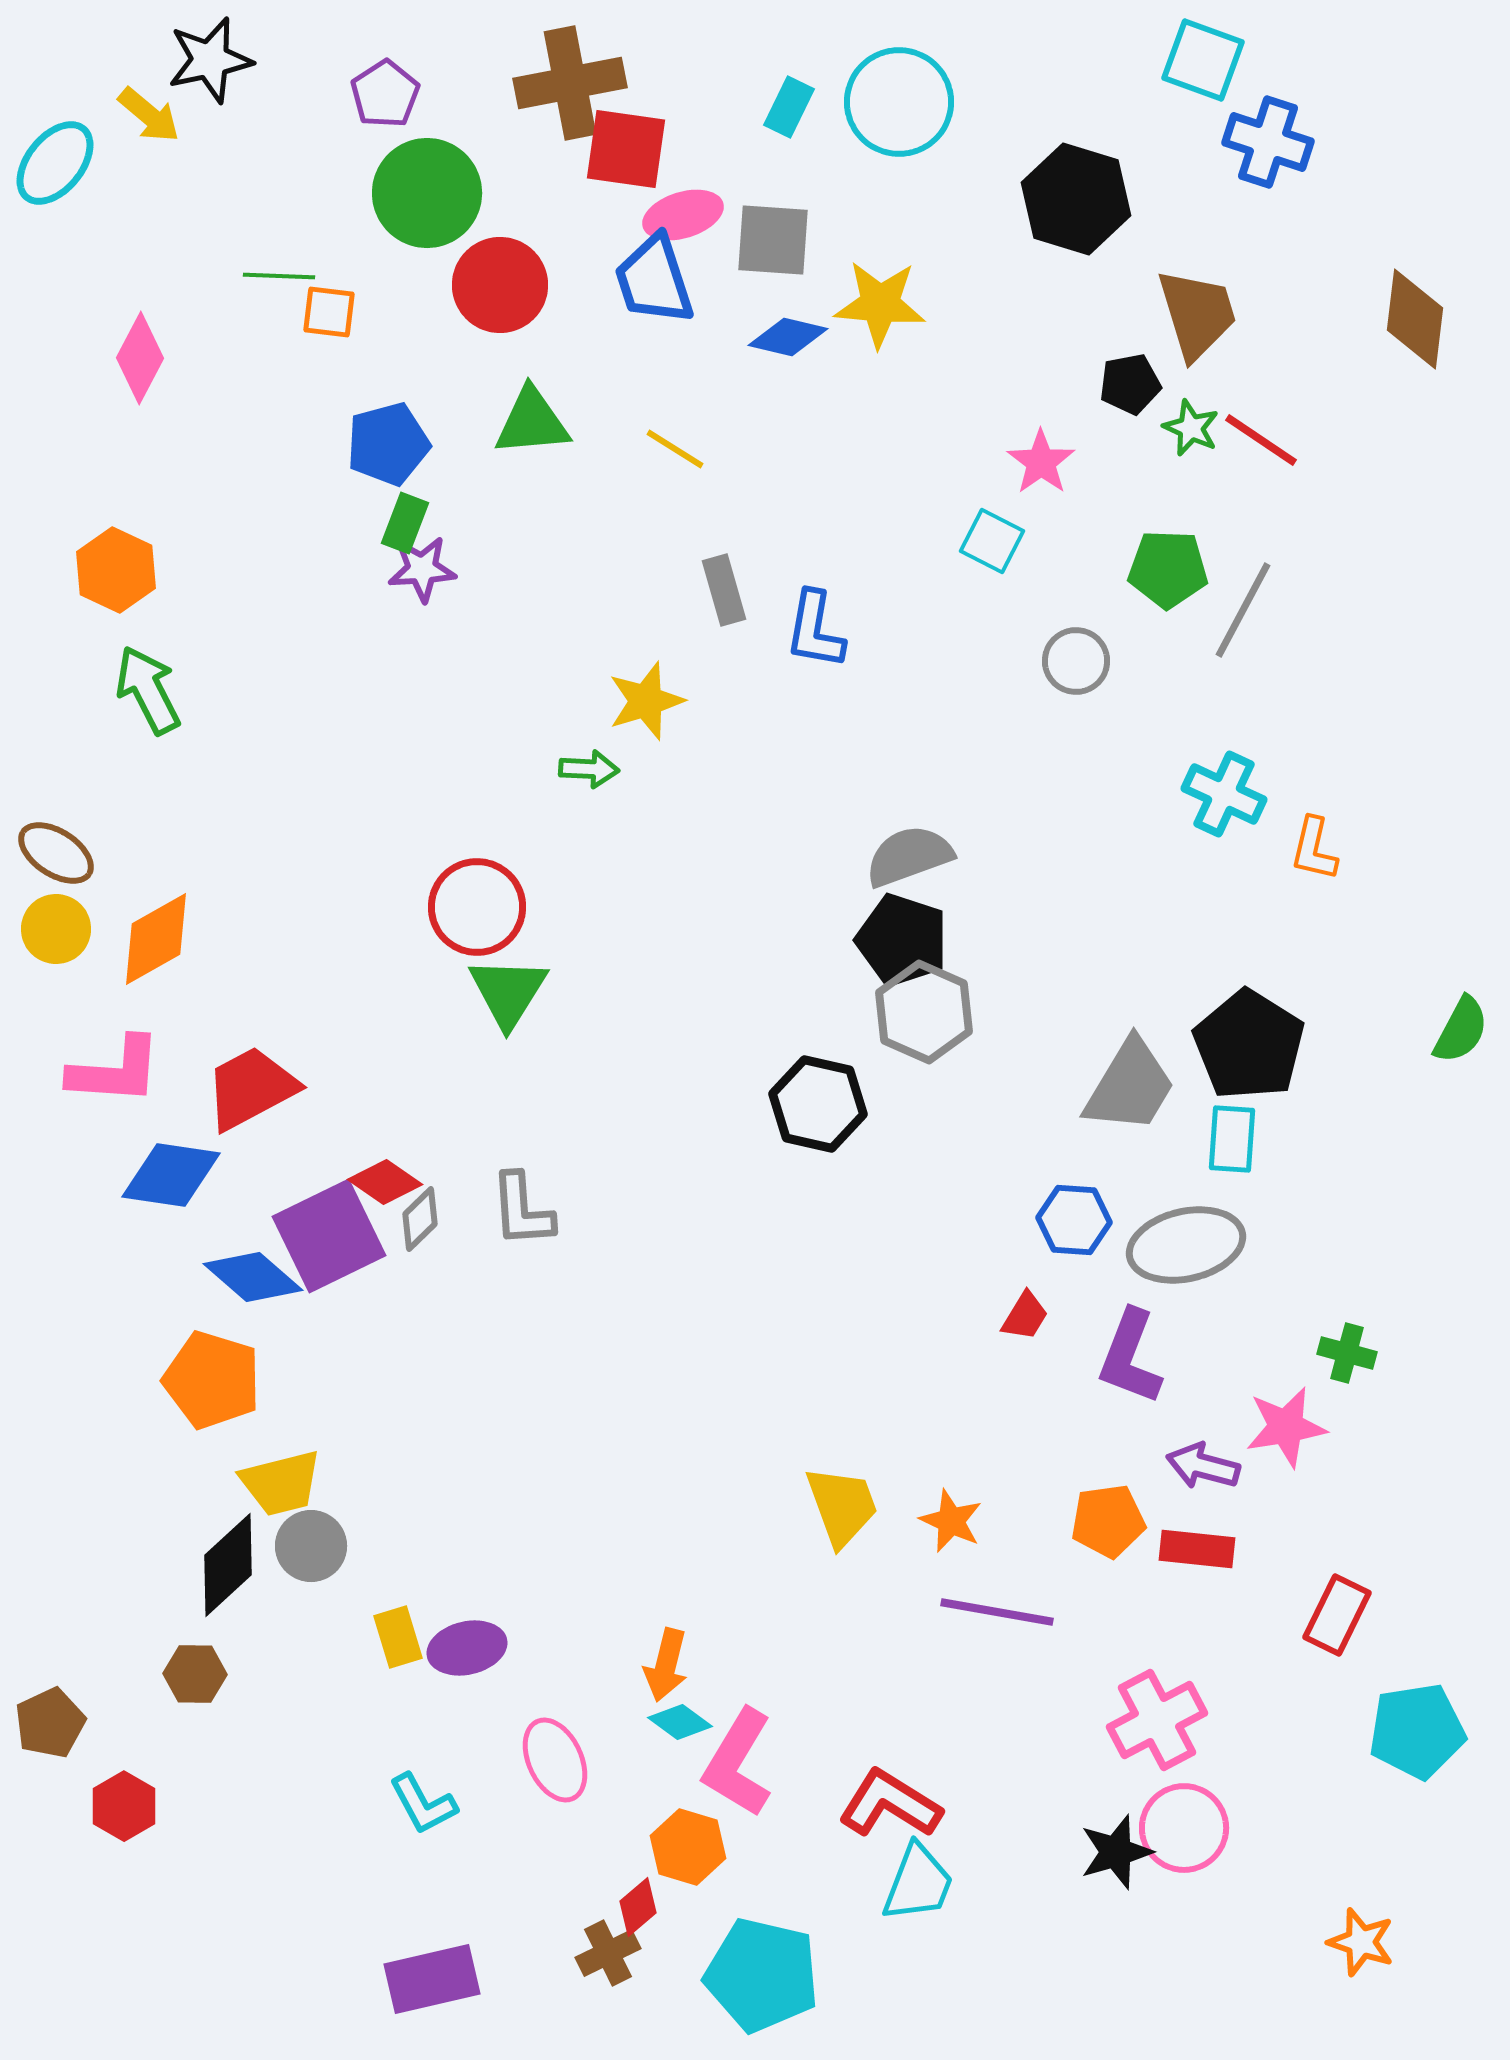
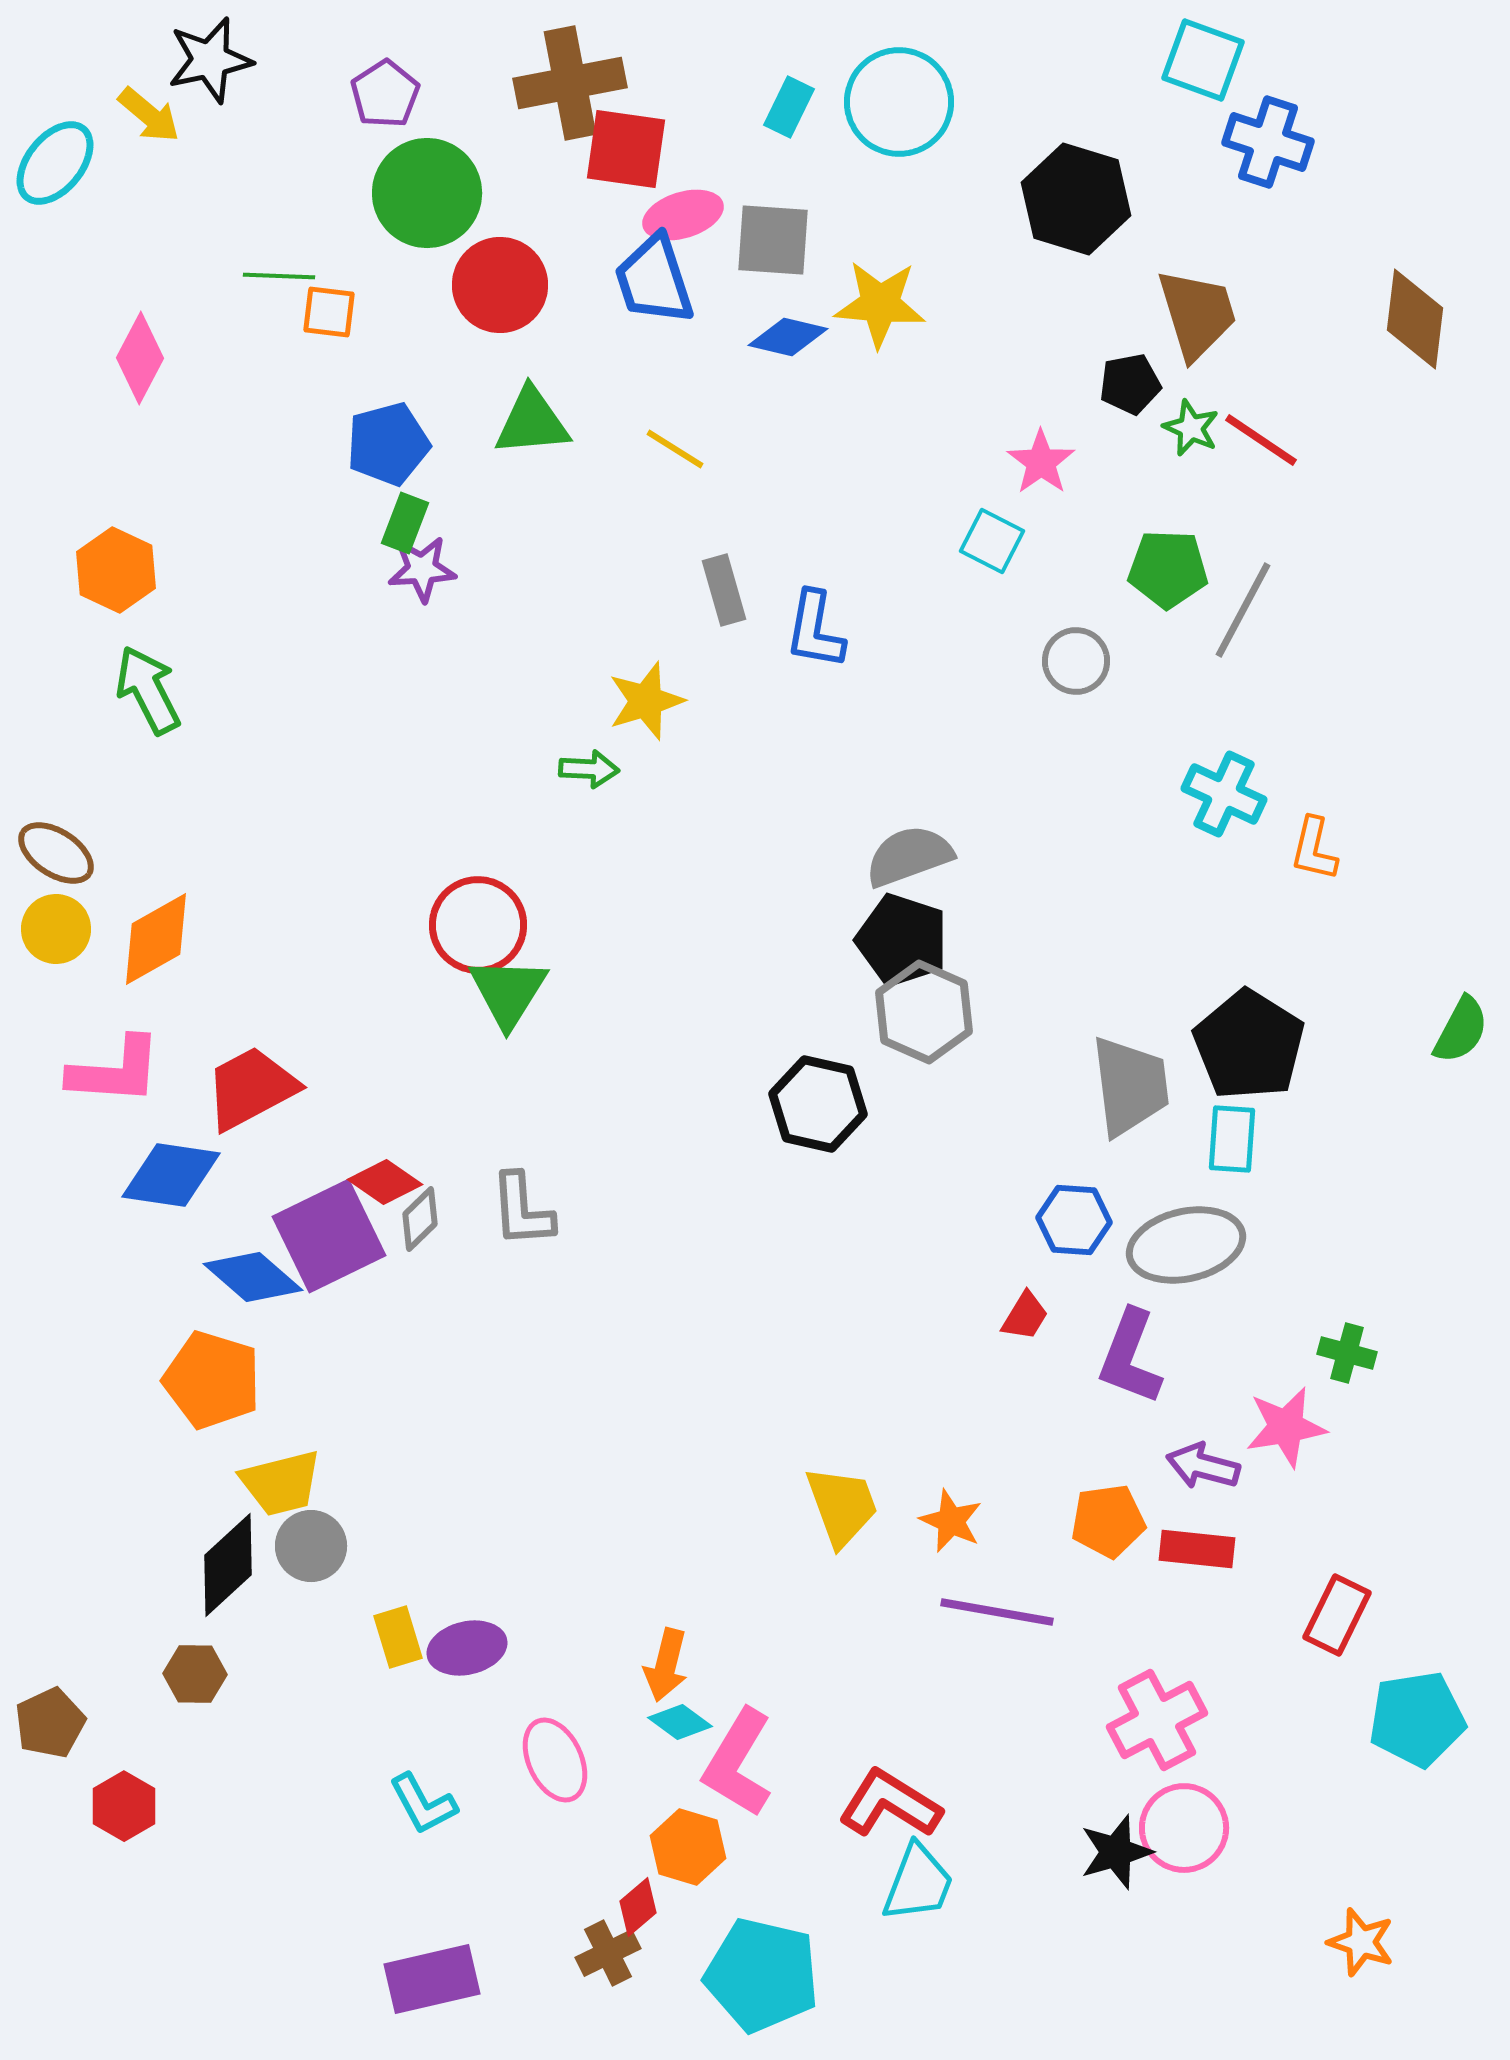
red circle at (477, 907): moved 1 px right, 18 px down
gray trapezoid at (1130, 1086): rotated 38 degrees counterclockwise
cyan pentagon at (1417, 1731): moved 12 px up
